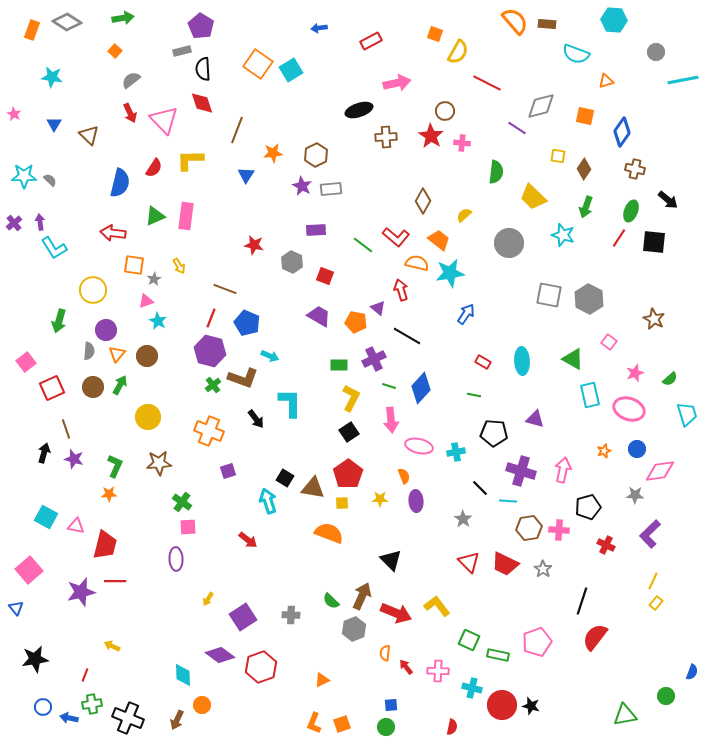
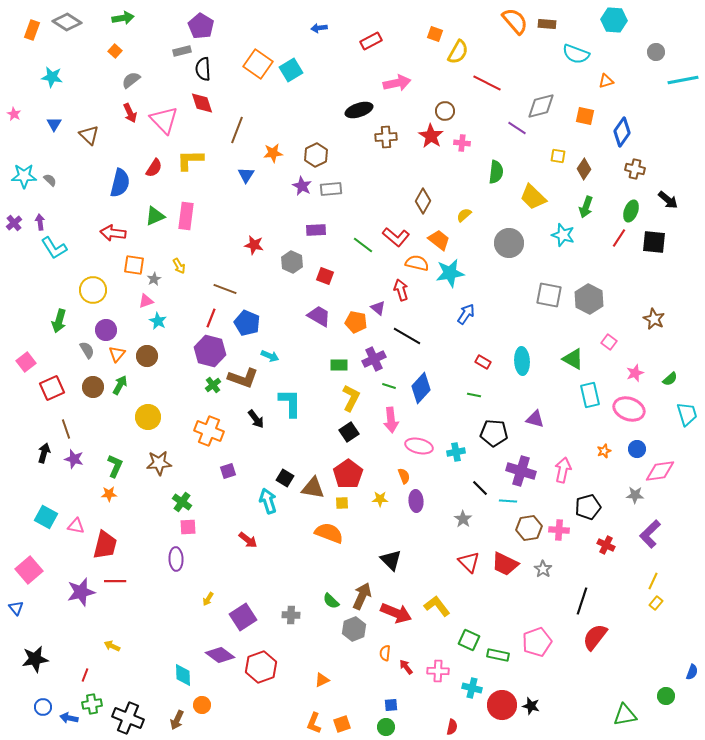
gray semicircle at (89, 351): moved 2 px left, 1 px up; rotated 36 degrees counterclockwise
